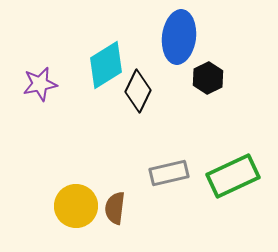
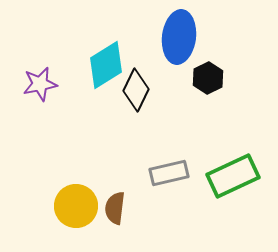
black diamond: moved 2 px left, 1 px up
